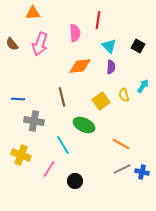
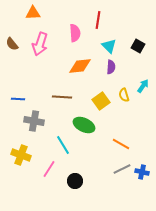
brown line: rotated 72 degrees counterclockwise
